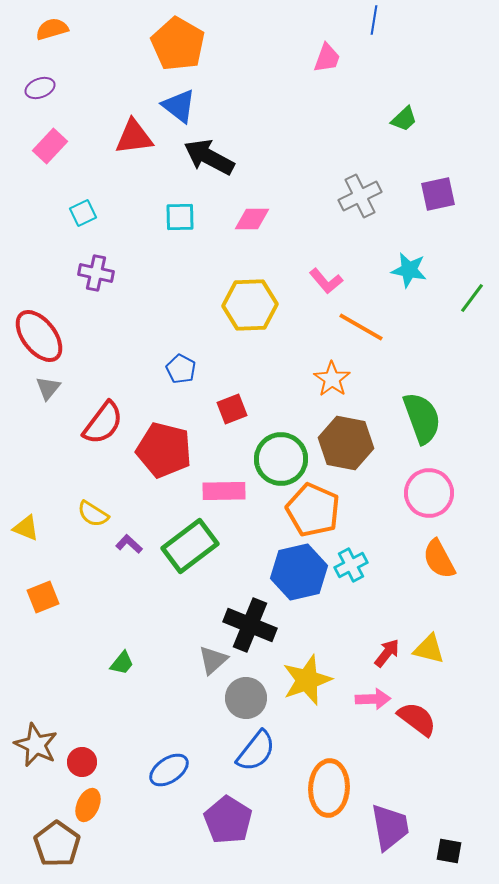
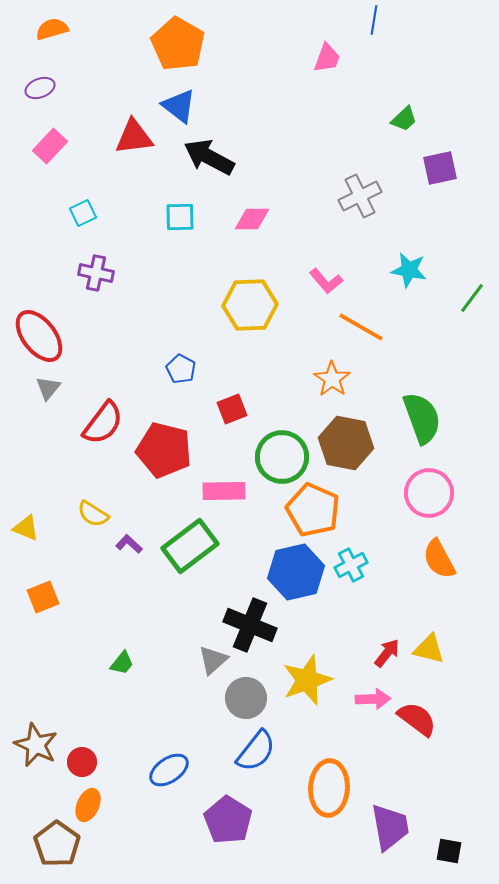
purple square at (438, 194): moved 2 px right, 26 px up
green circle at (281, 459): moved 1 px right, 2 px up
blue hexagon at (299, 572): moved 3 px left
